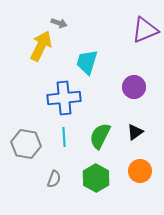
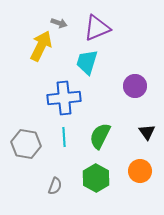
purple triangle: moved 48 px left, 2 px up
purple circle: moved 1 px right, 1 px up
black triangle: moved 12 px right; rotated 30 degrees counterclockwise
gray semicircle: moved 1 px right, 7 px down
